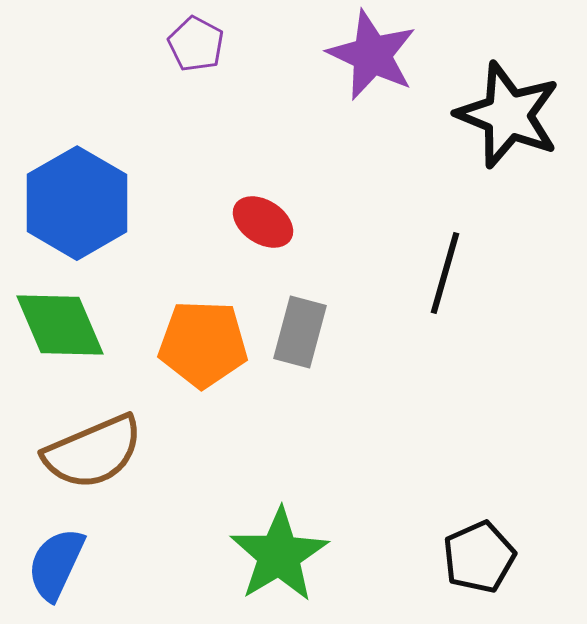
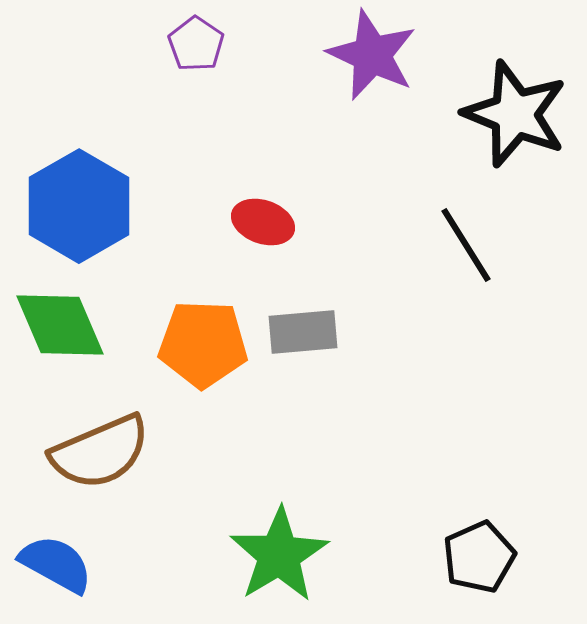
purple pentagon: rotated 6 degrees clockwise
black star: moved 7 px right, 1 px up
blue hexagon: moved 2 px right, 3 px down
red ellipse: rotated 14 degrees counterclockwise
black line: moved 21 px right, 28 px up; rotated 48 degrees counterclockwise
gray rectangle: moved 3 px right; rotated 70 degrees clockwise
brown semicircle: moved 7 px right
blue semicircle: rotated 94 degrees clockwise
